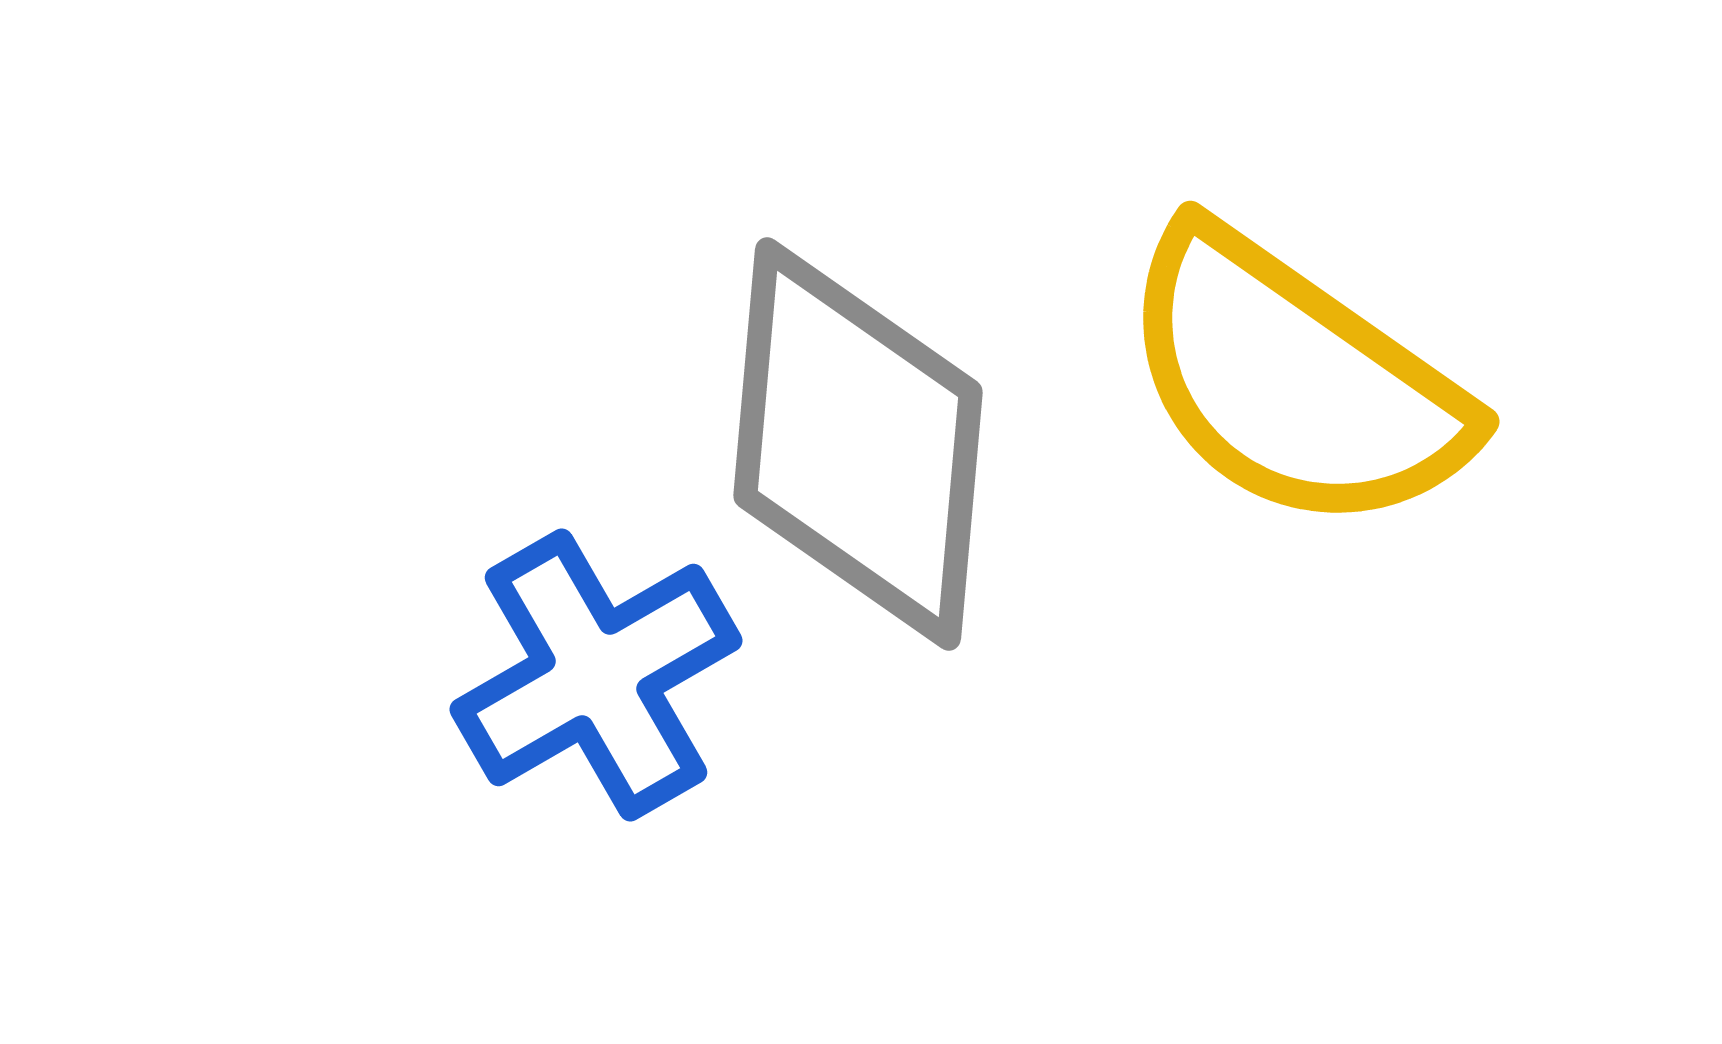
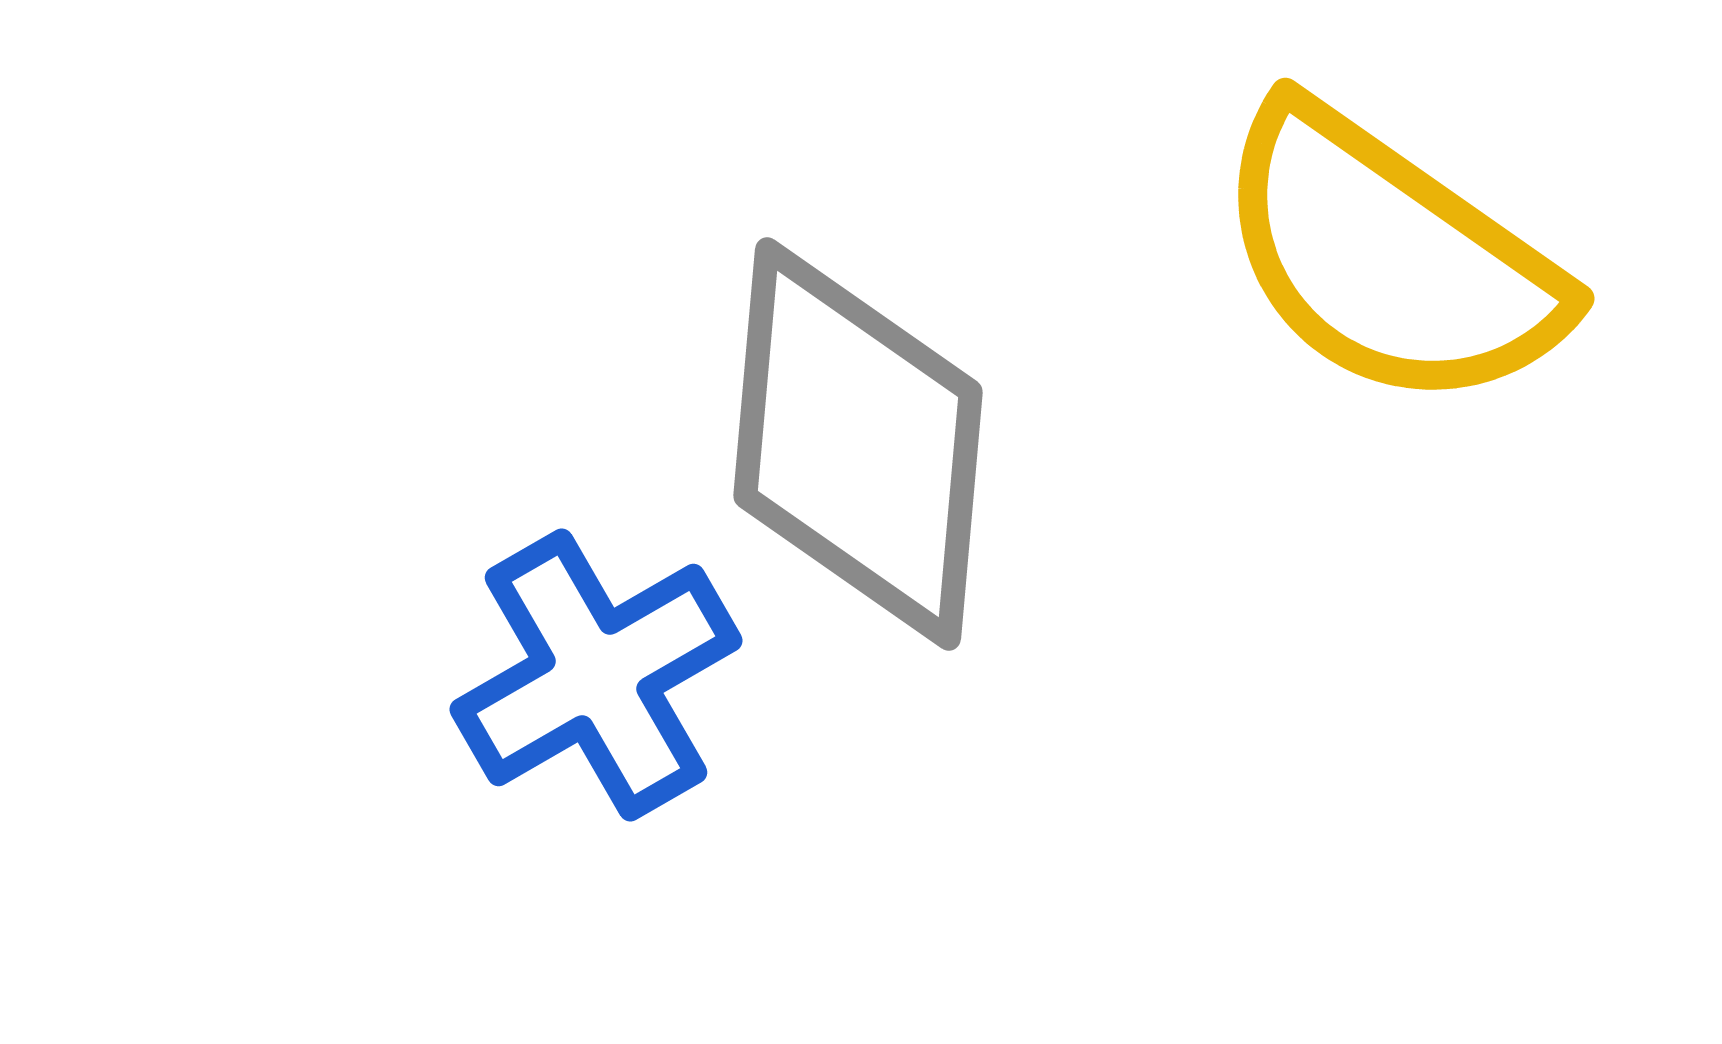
yellow semicircle: moved 95 px right, 123 px up
